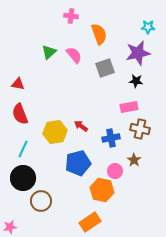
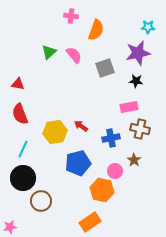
orange semicircle: moved 3 px left, 4 px up; rotated 40 degrees clockwise
